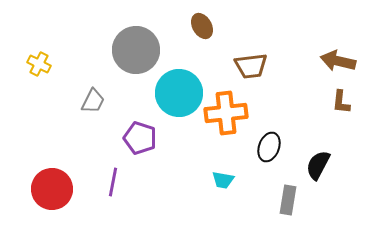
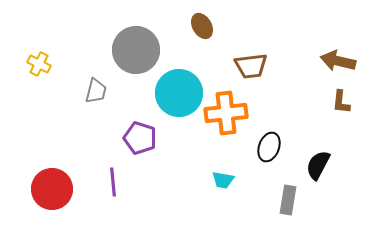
gray trapezoid: moved 3 px right, 10 px up; rotated 12 degrees counterclockwise
purple line: rotated 16 degrees counterclockwise
